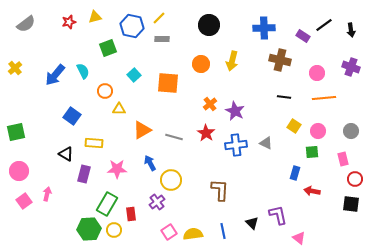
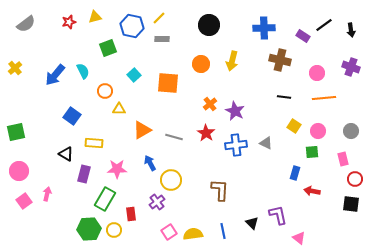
green rectangle at (107, 204): moved 2 px left, 5 px up
